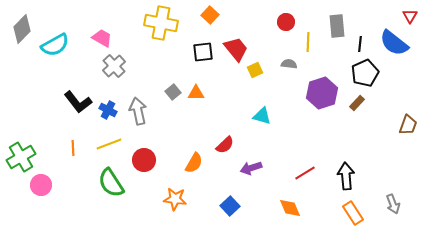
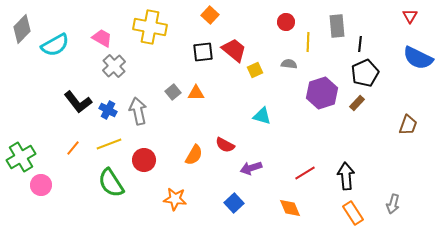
yellow cross at (161, 23): moved 11 px left, 4 px down
blue semicircle at (394, 43): moved 24 px right, 15 px down; rotated 12 degrees counterclockwise
red trapezoid at (236, 49): moved 2 px left, 1 px down; rotated 12 degrees counterclockwise
red semicircle at (225, 145): rotated 72 degrees clockwise
orange line at (73, 148): rotated 42 degrees clockwise
orange semicircle at (194, 163): moved 8 px up
gray arrow at (393, 204): rotated 36 degrees clockwise
blue square at (230, 206): moved 4 px right, 3 px up
